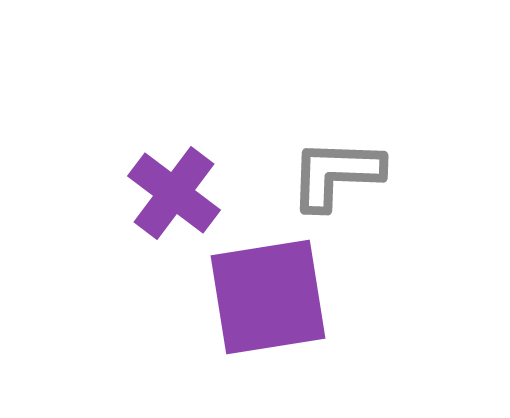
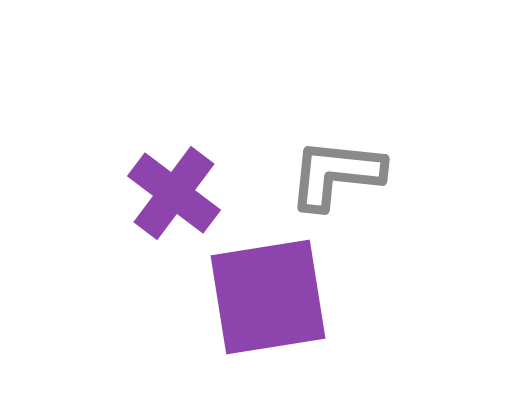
gray L-shape: rotated 4 degrees clockwise
